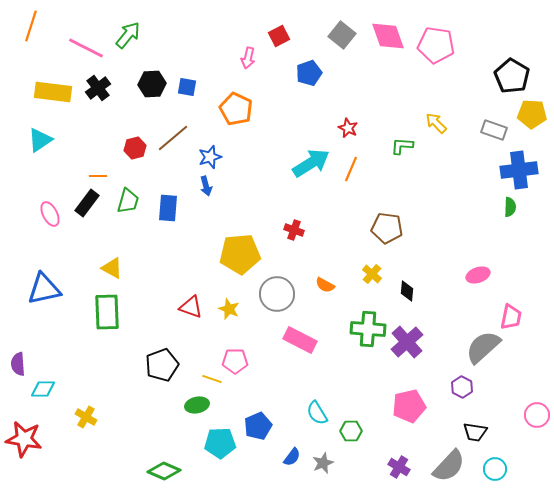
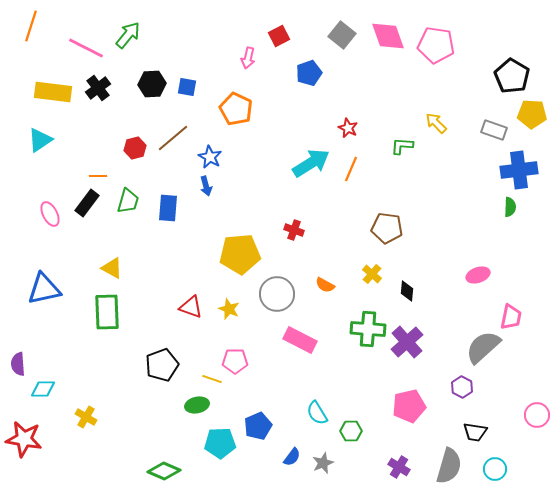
blue star at (210, 157): rotated 25 degrees counterclockwise
gray semicircle at (449, 466): rotated 27 degrees counterclockwise
